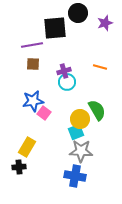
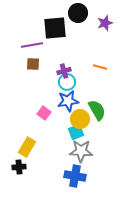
blue star: moved 35 px right
